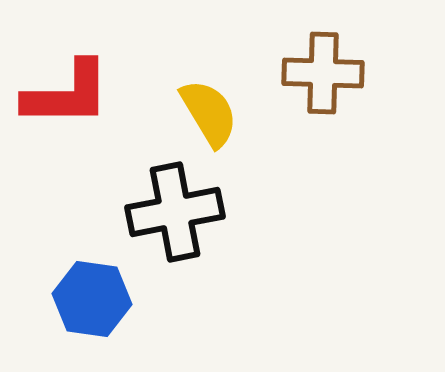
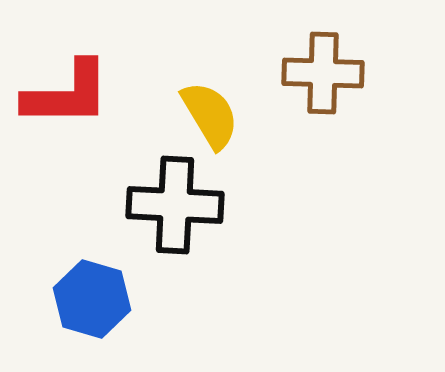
yellow semicircle: moved 1 px right, 2 px down
black cross: moved 7 px up; rotated 14 degrees clockwise
blue hexagon: rotated 8 degrees clockwise
